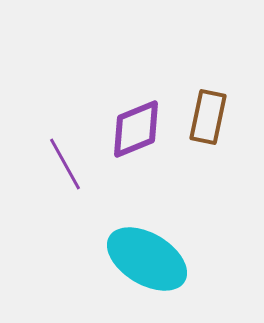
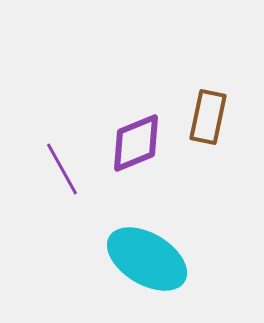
purple diamond: moved 14 px down
purple line: moved 3 px left, 5 px down
